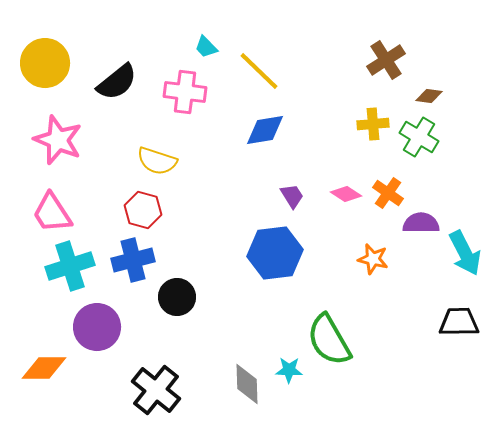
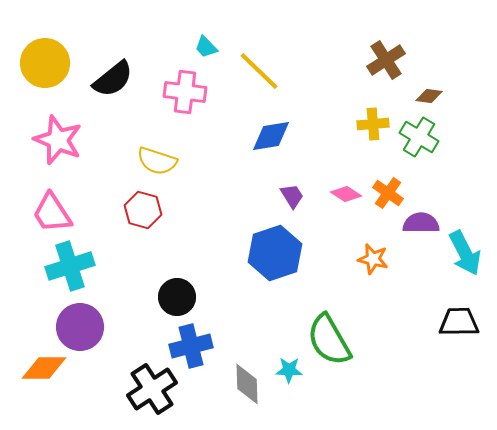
black semicircle: moved 4 px left, 3 px up
blue diamond: moved 6 px right, 6 px down
blue hexagon: rotated 12 degrees counterclockwise
blue cross: moved 58 px right, 86 px down
purple circle: moved 17 px left
black cross: moved 4 px left, 1 px up; rotated 18 degrees clockwise
